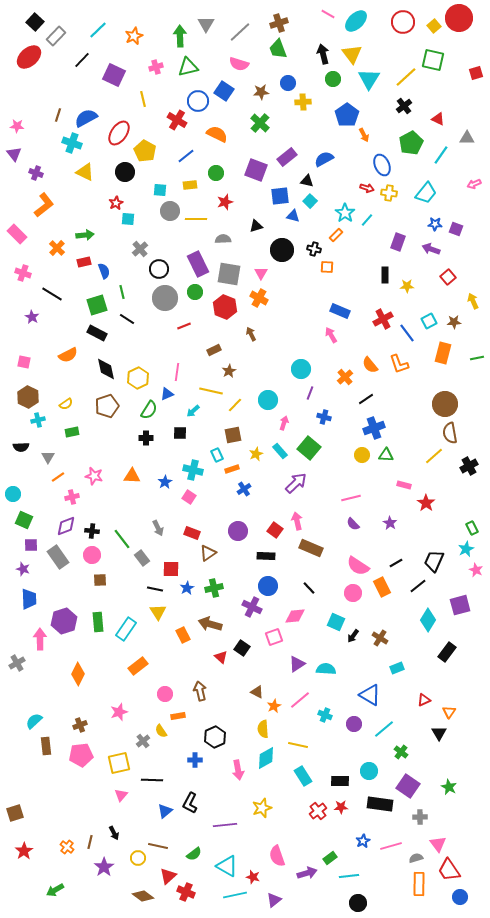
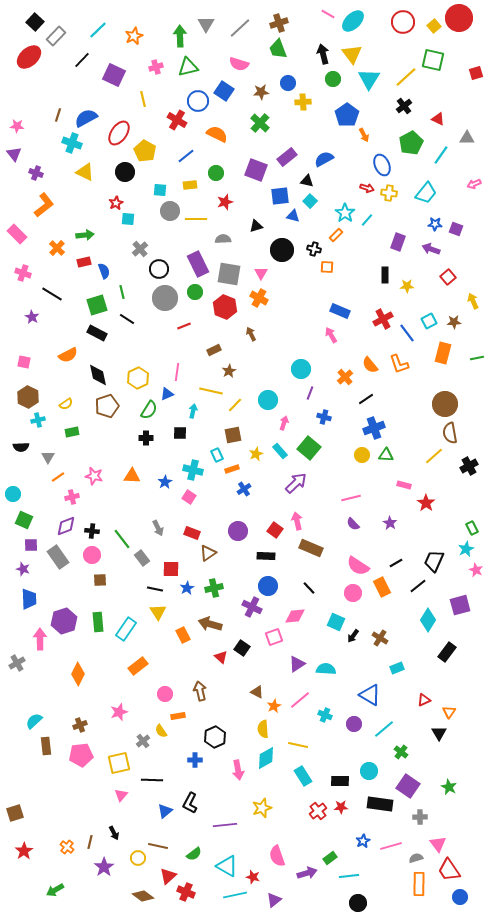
cyan ellipse at (356, 21): moved 3 px left
gray line at (240, 32): moved 4 px up
black diamond at (106, 369): moved 8 px left, 6 px down
cyan arrow at (193, 411): rotated 144 degrees clockwise
